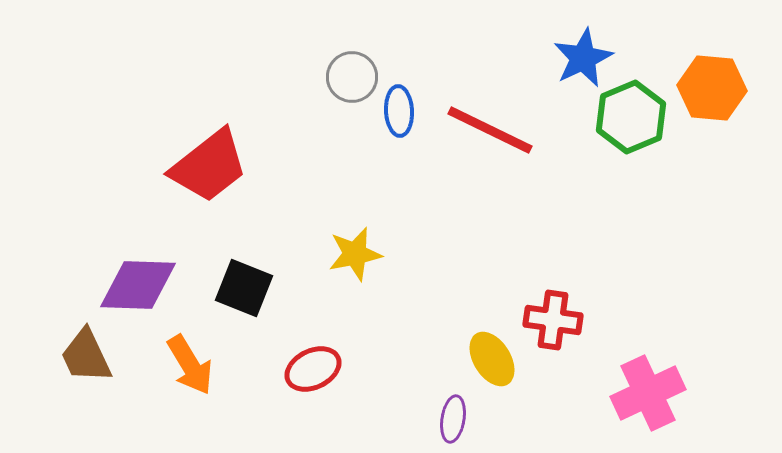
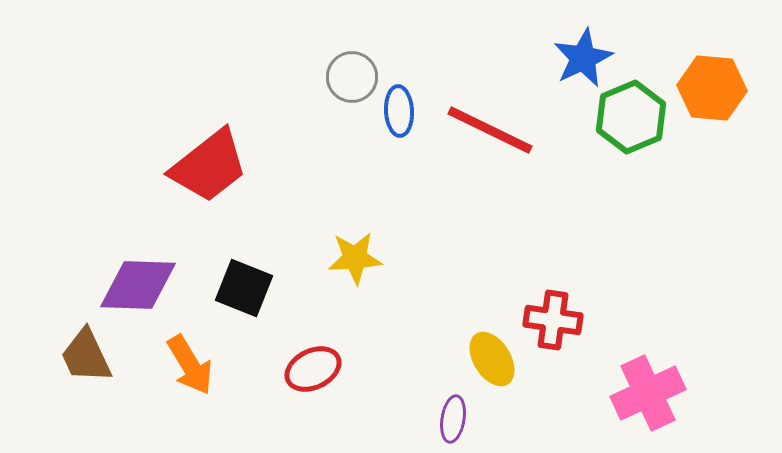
yellow star: moved 4 px down; rotated 8 degrees clockwise
